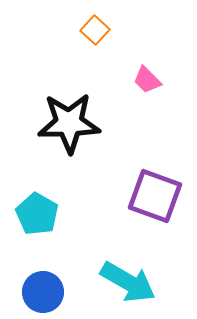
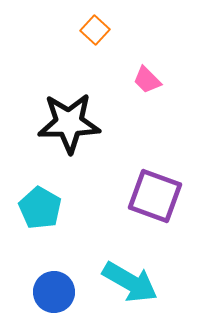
cyan pentagon: moved 3 px right, 6 px up
cyan arrow: moved 2 px right
blue circle: moved 11 px right
